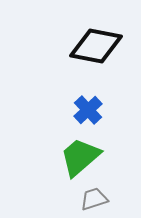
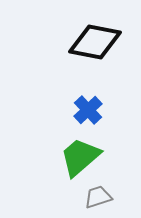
black diamond: moved 1 px left, 4 px up
gray trapezoid: moved 4 px right, 2 px up
